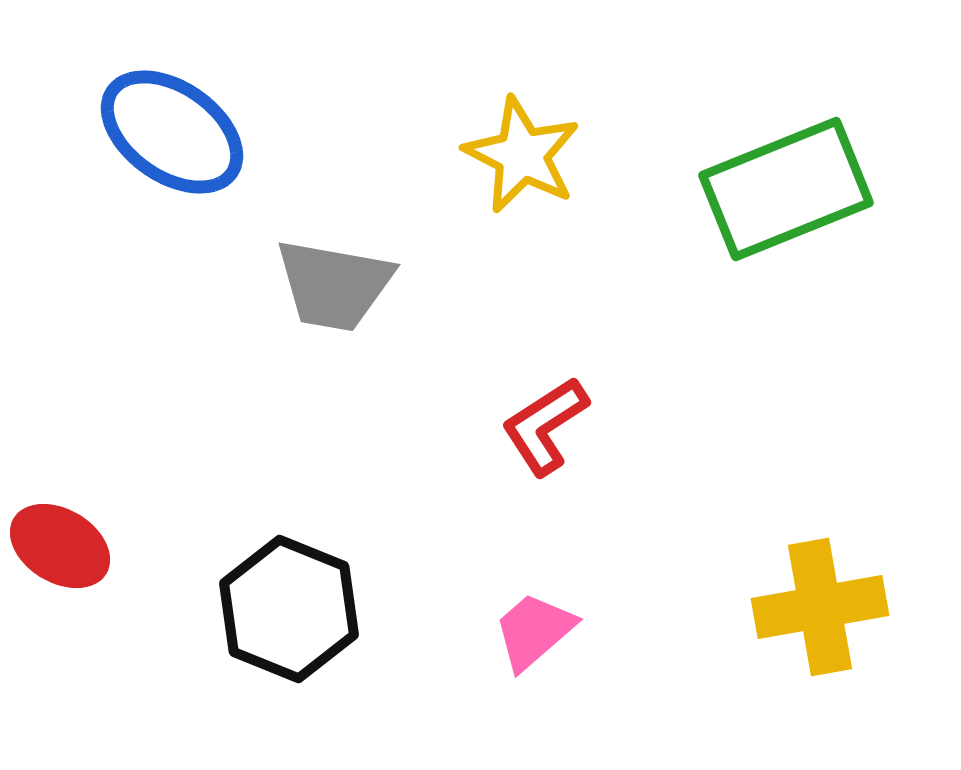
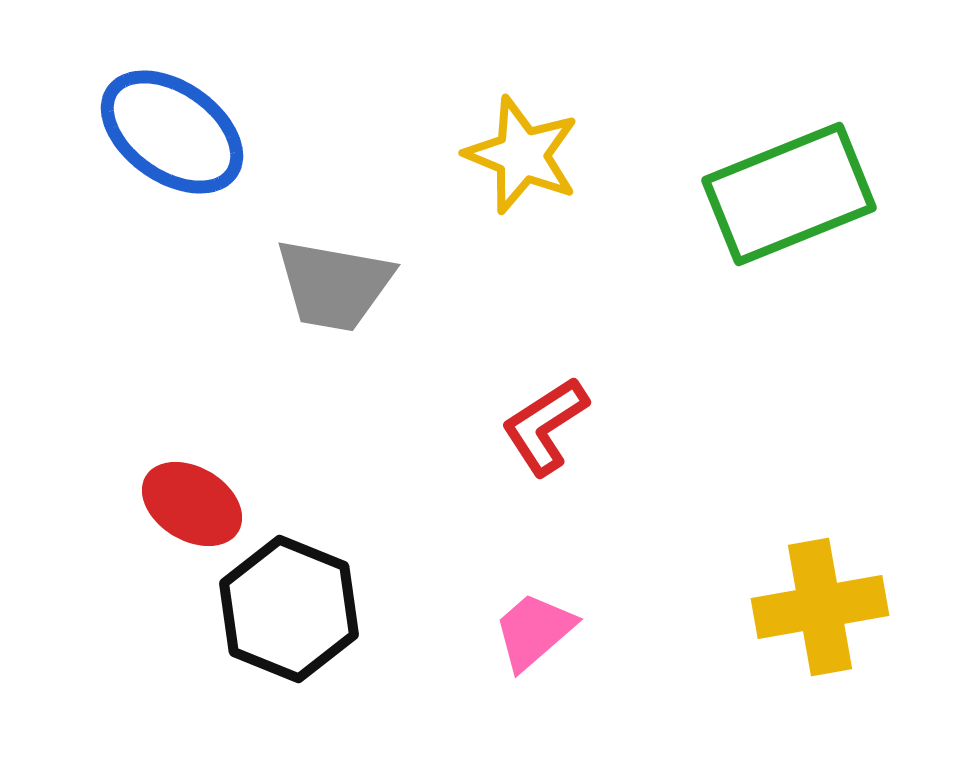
yellow star: rotated 5 degrees counterclockwise
green rectangle: moved 3 px right, 5 px down
red ellipse: moved 132 px right, 42 px up
